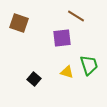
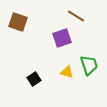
brown square: moved 1 px left, 1 px up
purple square: rotated 12 degrees counterclockwise
black square: rotated 16 degrees clockwise
